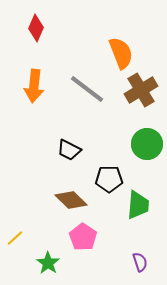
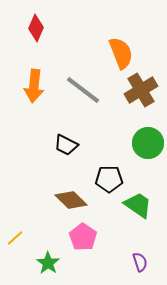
gray line: moved 4 px left, 1 px down
green circle: moved 1 px right, 1 px up
black trapezoid: moved 3 px left, 5 px up
green trapezoid: rotated 60 degrees counterclockwise
